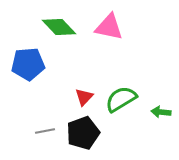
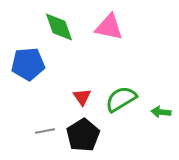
green diamond: rotated 24 degrees clockwise
red triangle: moved 2 px left; rotated 18 degrees counterclockwise
black pentagon: moved 2 px down; rotated 12 degrees counterclockwise
